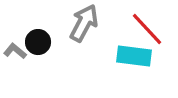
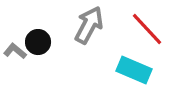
gray arrow: moved 5 px right, 2 px down
cyan rectangle: moved 14 px down; rotated 16 degrees clockwise
